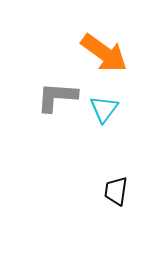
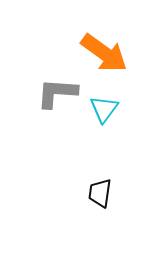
gray L-shape: moved 4 px up
black trapezoid: moved 16 px left, 2 px down
